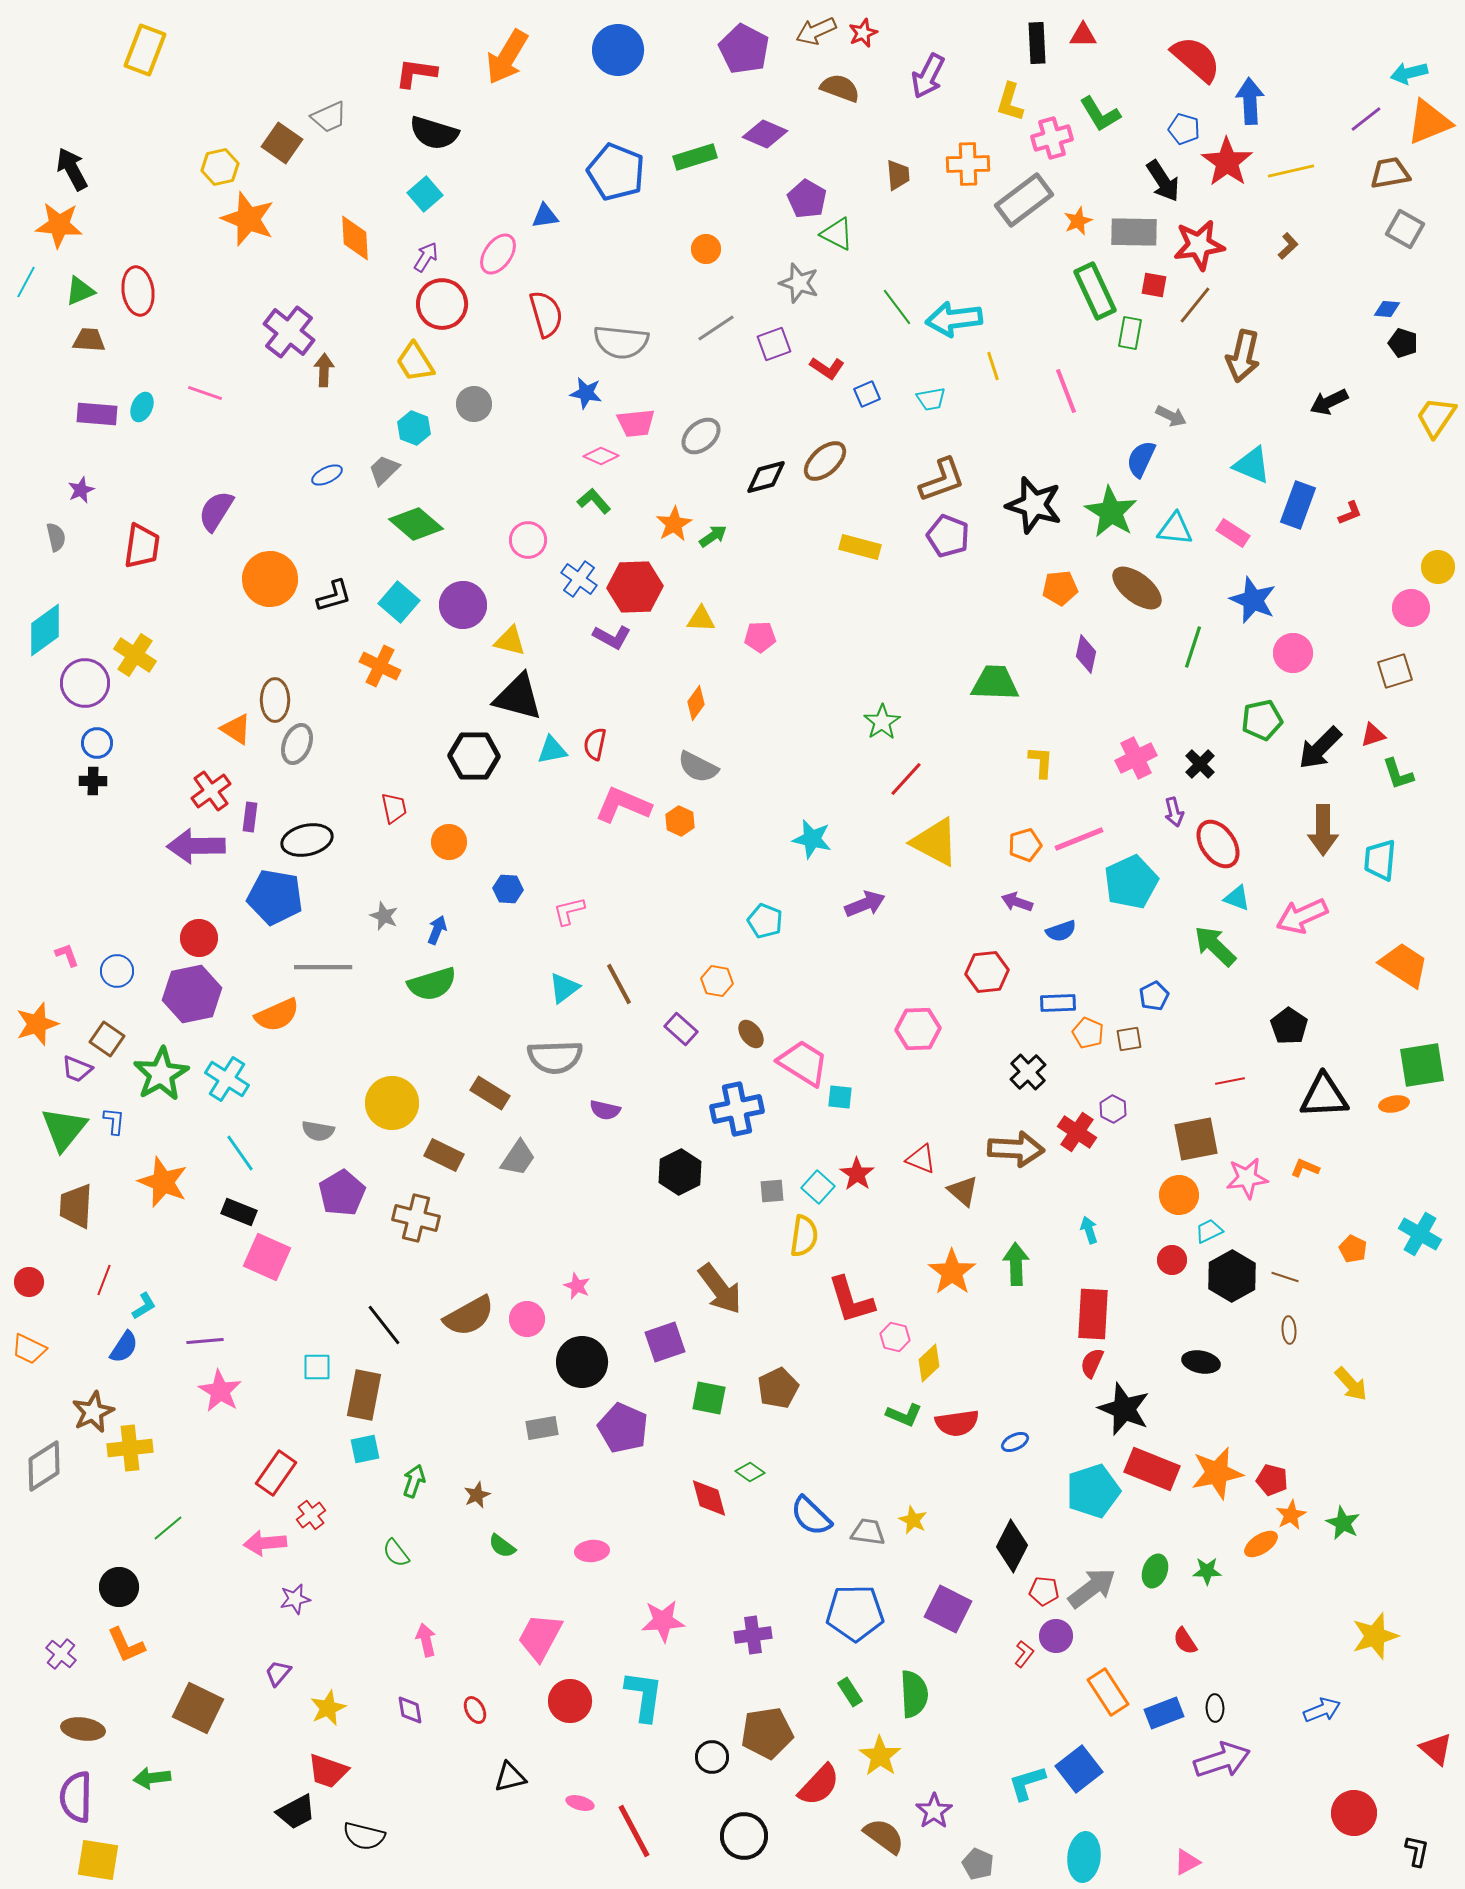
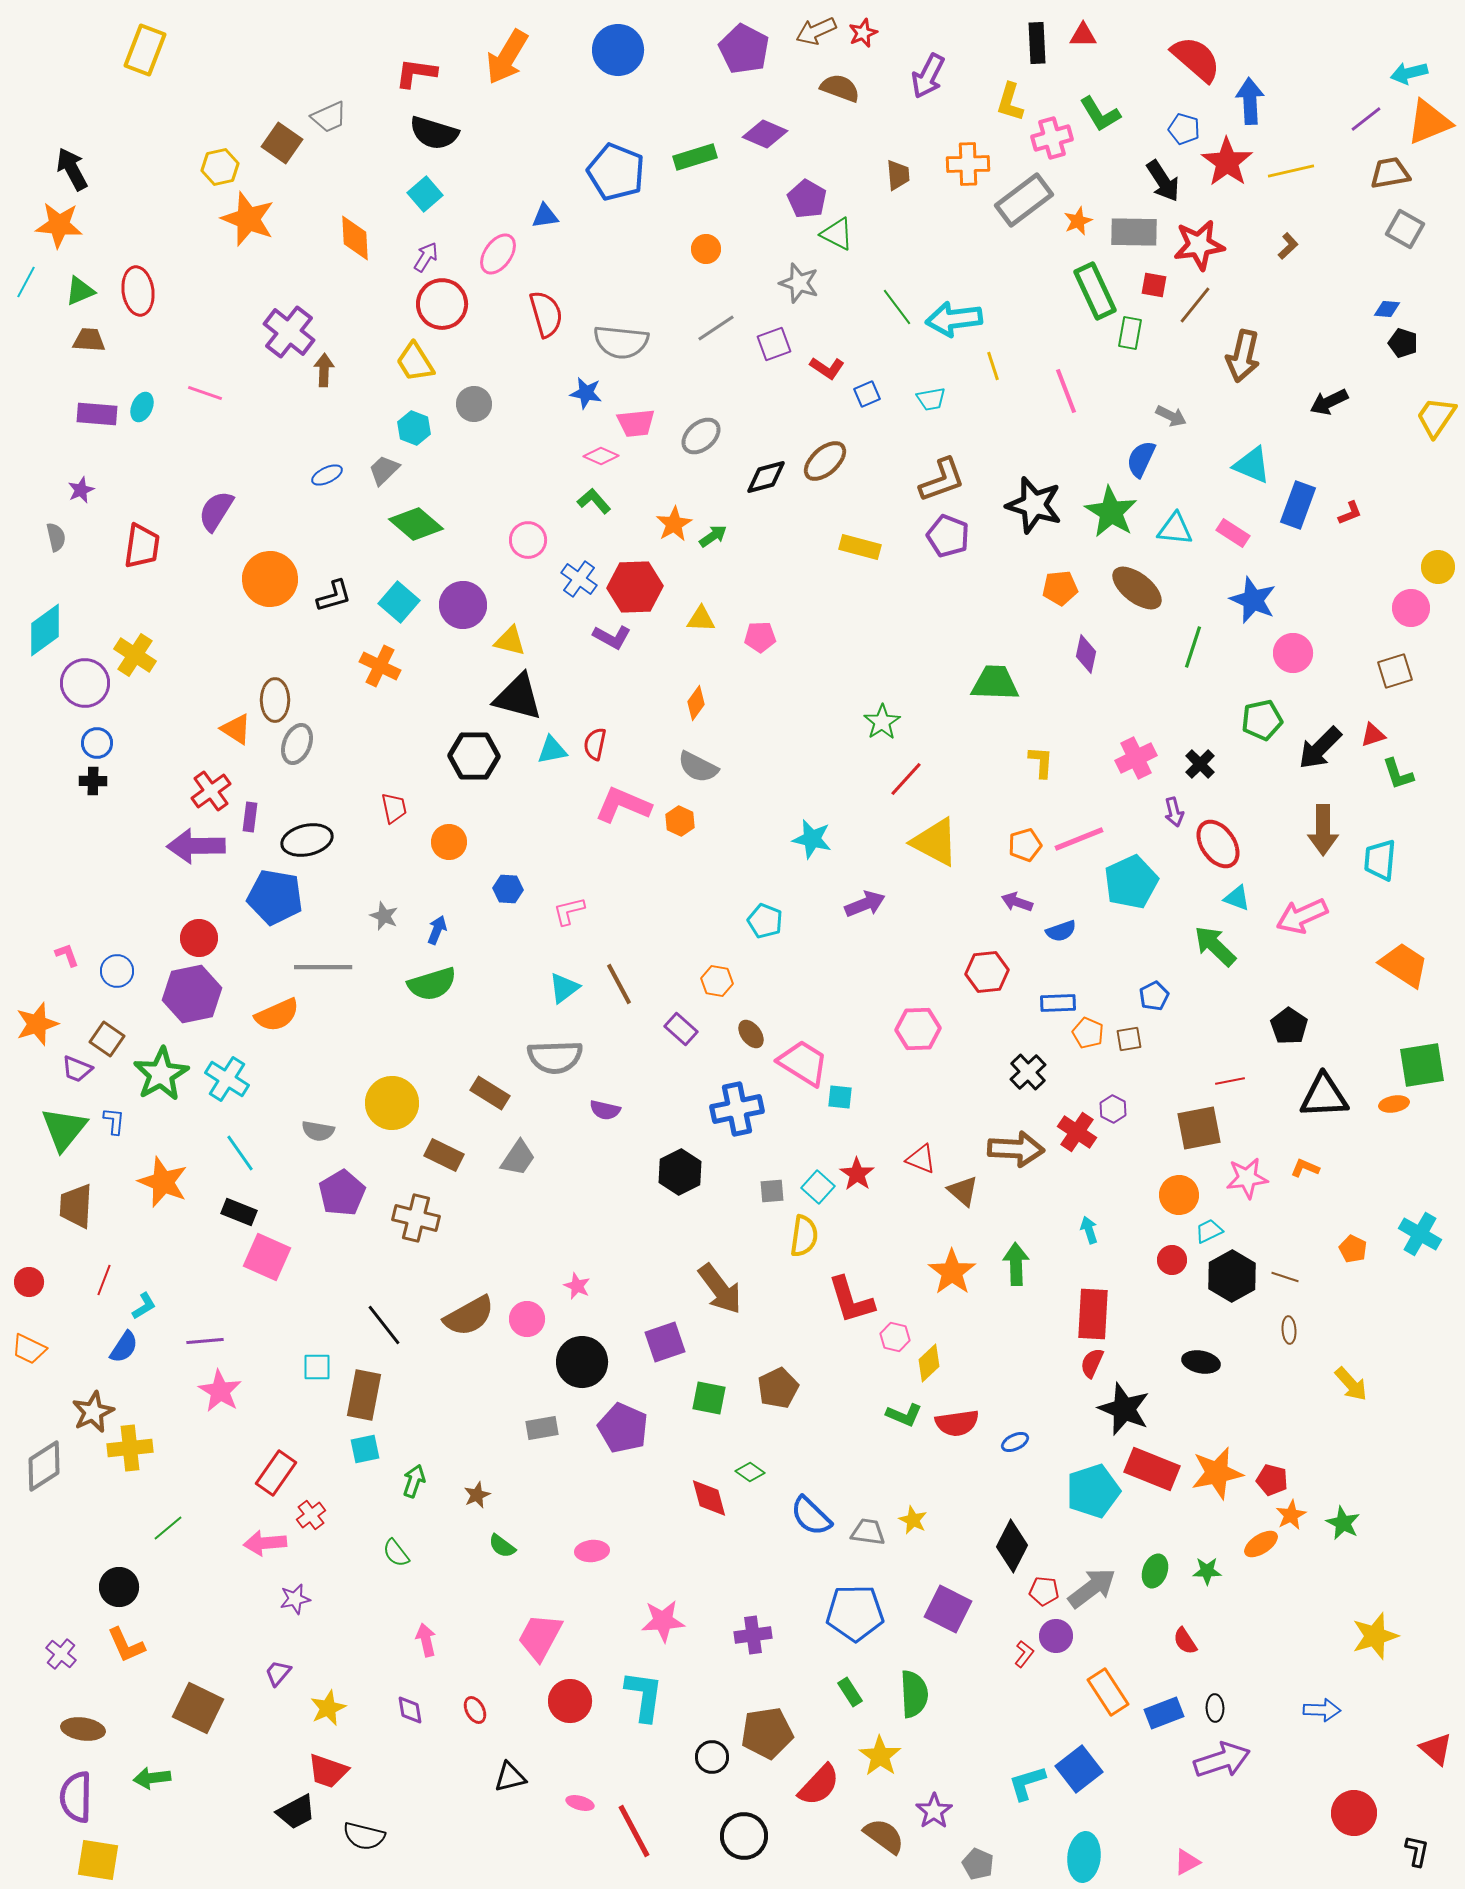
brown square at (1196, 1139): moved 3 px right, 11 px up
blue arrow at (1322, 1710): rotated 24 degrees clockwise
